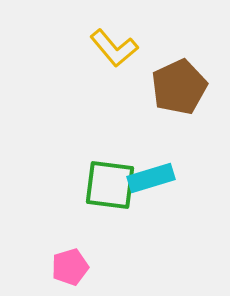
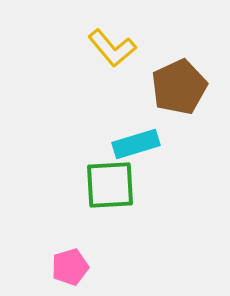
yellow L-shape: moved 2 px left
cyan rectangle: moved 15 px left, 34 px up
green square: rotated 10 degrees counterclockwise
